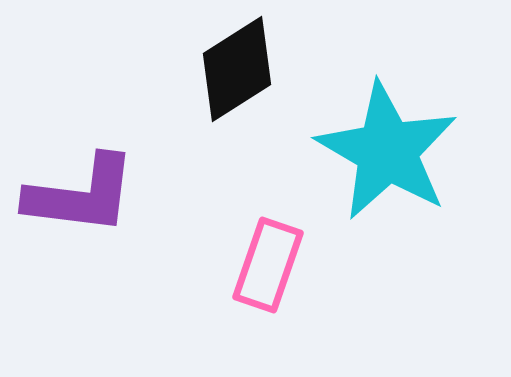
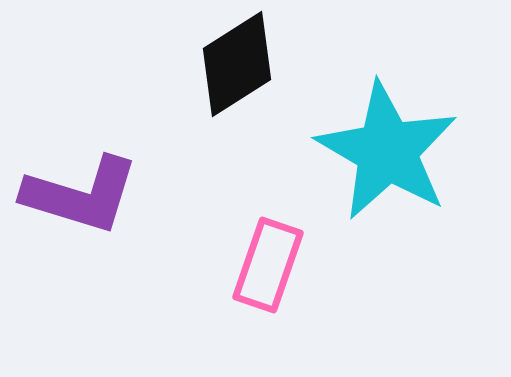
black diamond: moved 5 px up
purple L-shape: rotated 10 degrees clockwise
